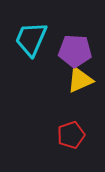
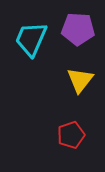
purple pentagon: moved 3 px right, 22 px up
yellow triangle: rotated 28 degrees counterclockwise
